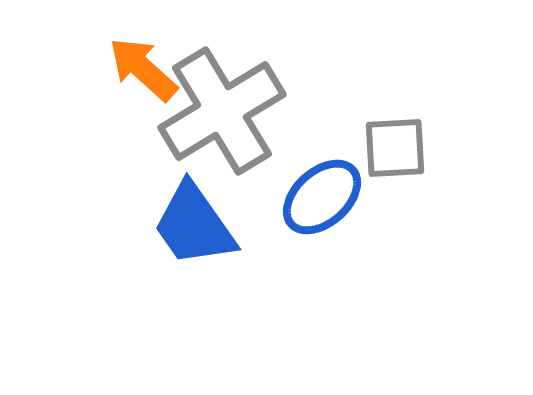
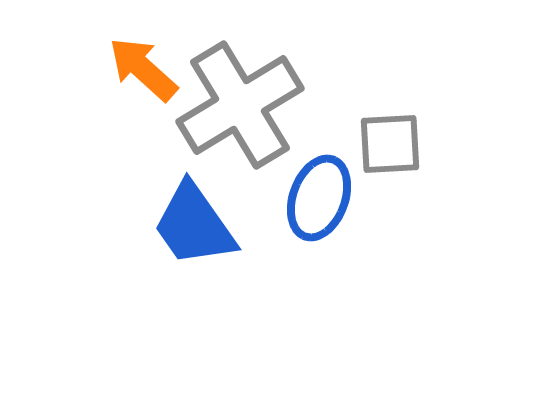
gray cross: moved 18 px right, 6 px up
gray square: moved 5 px left, 4 px up
blue ellipse: moved 3 px left, 1 px down; rotated 28 degrees counterclockwise
